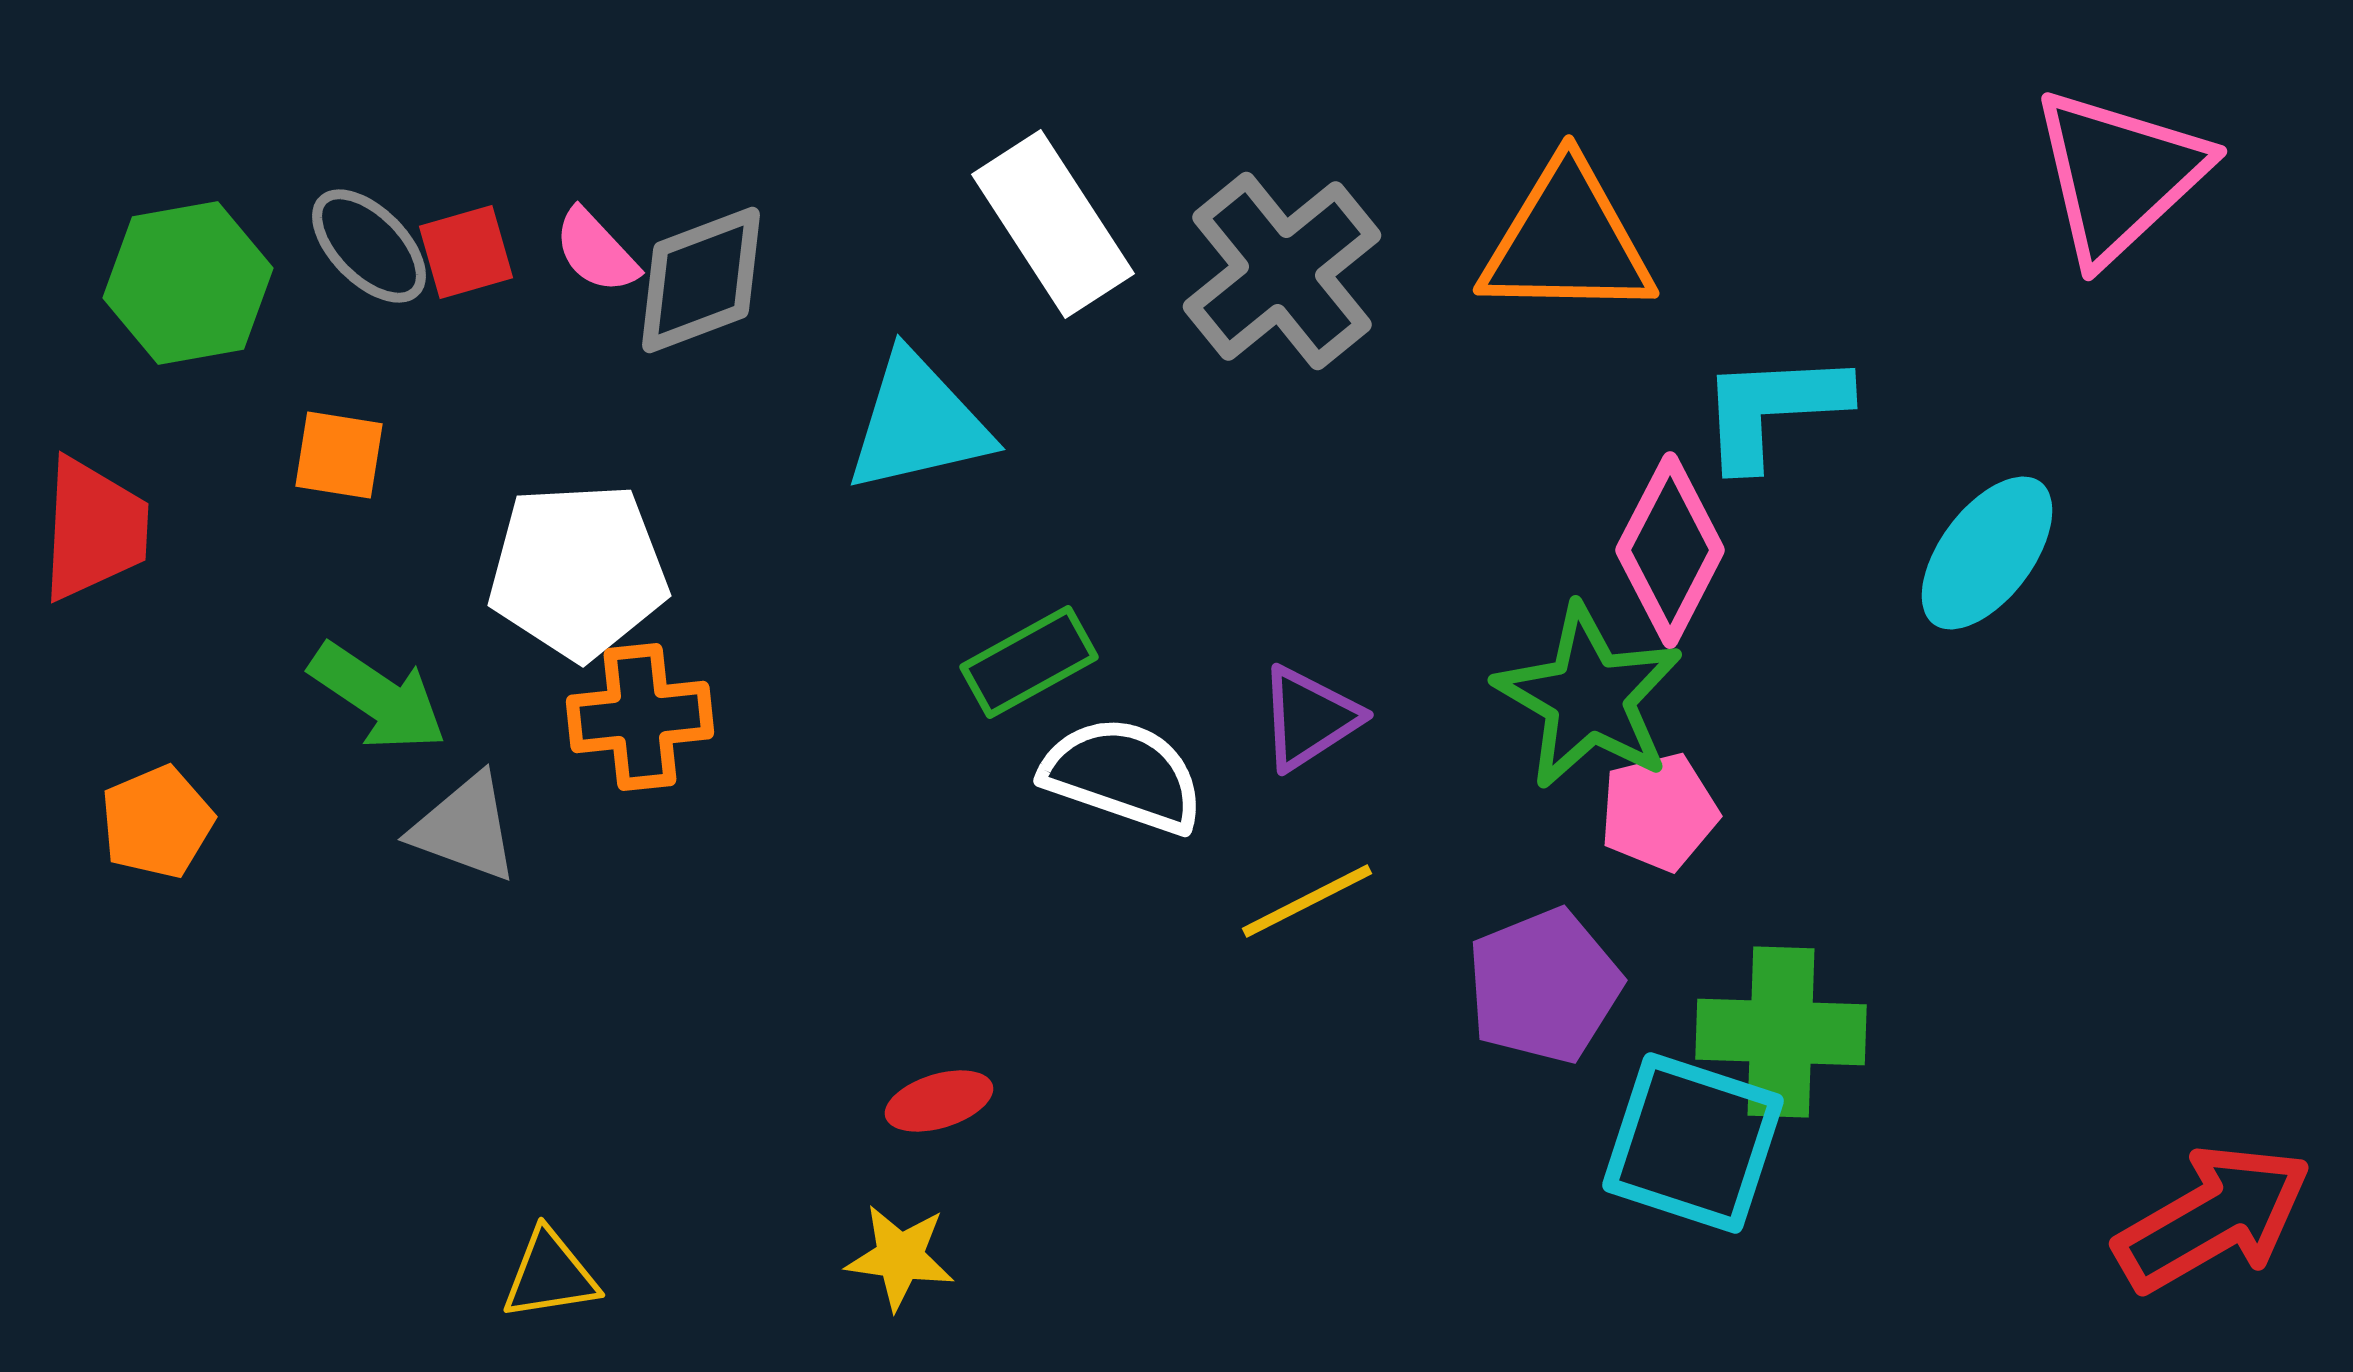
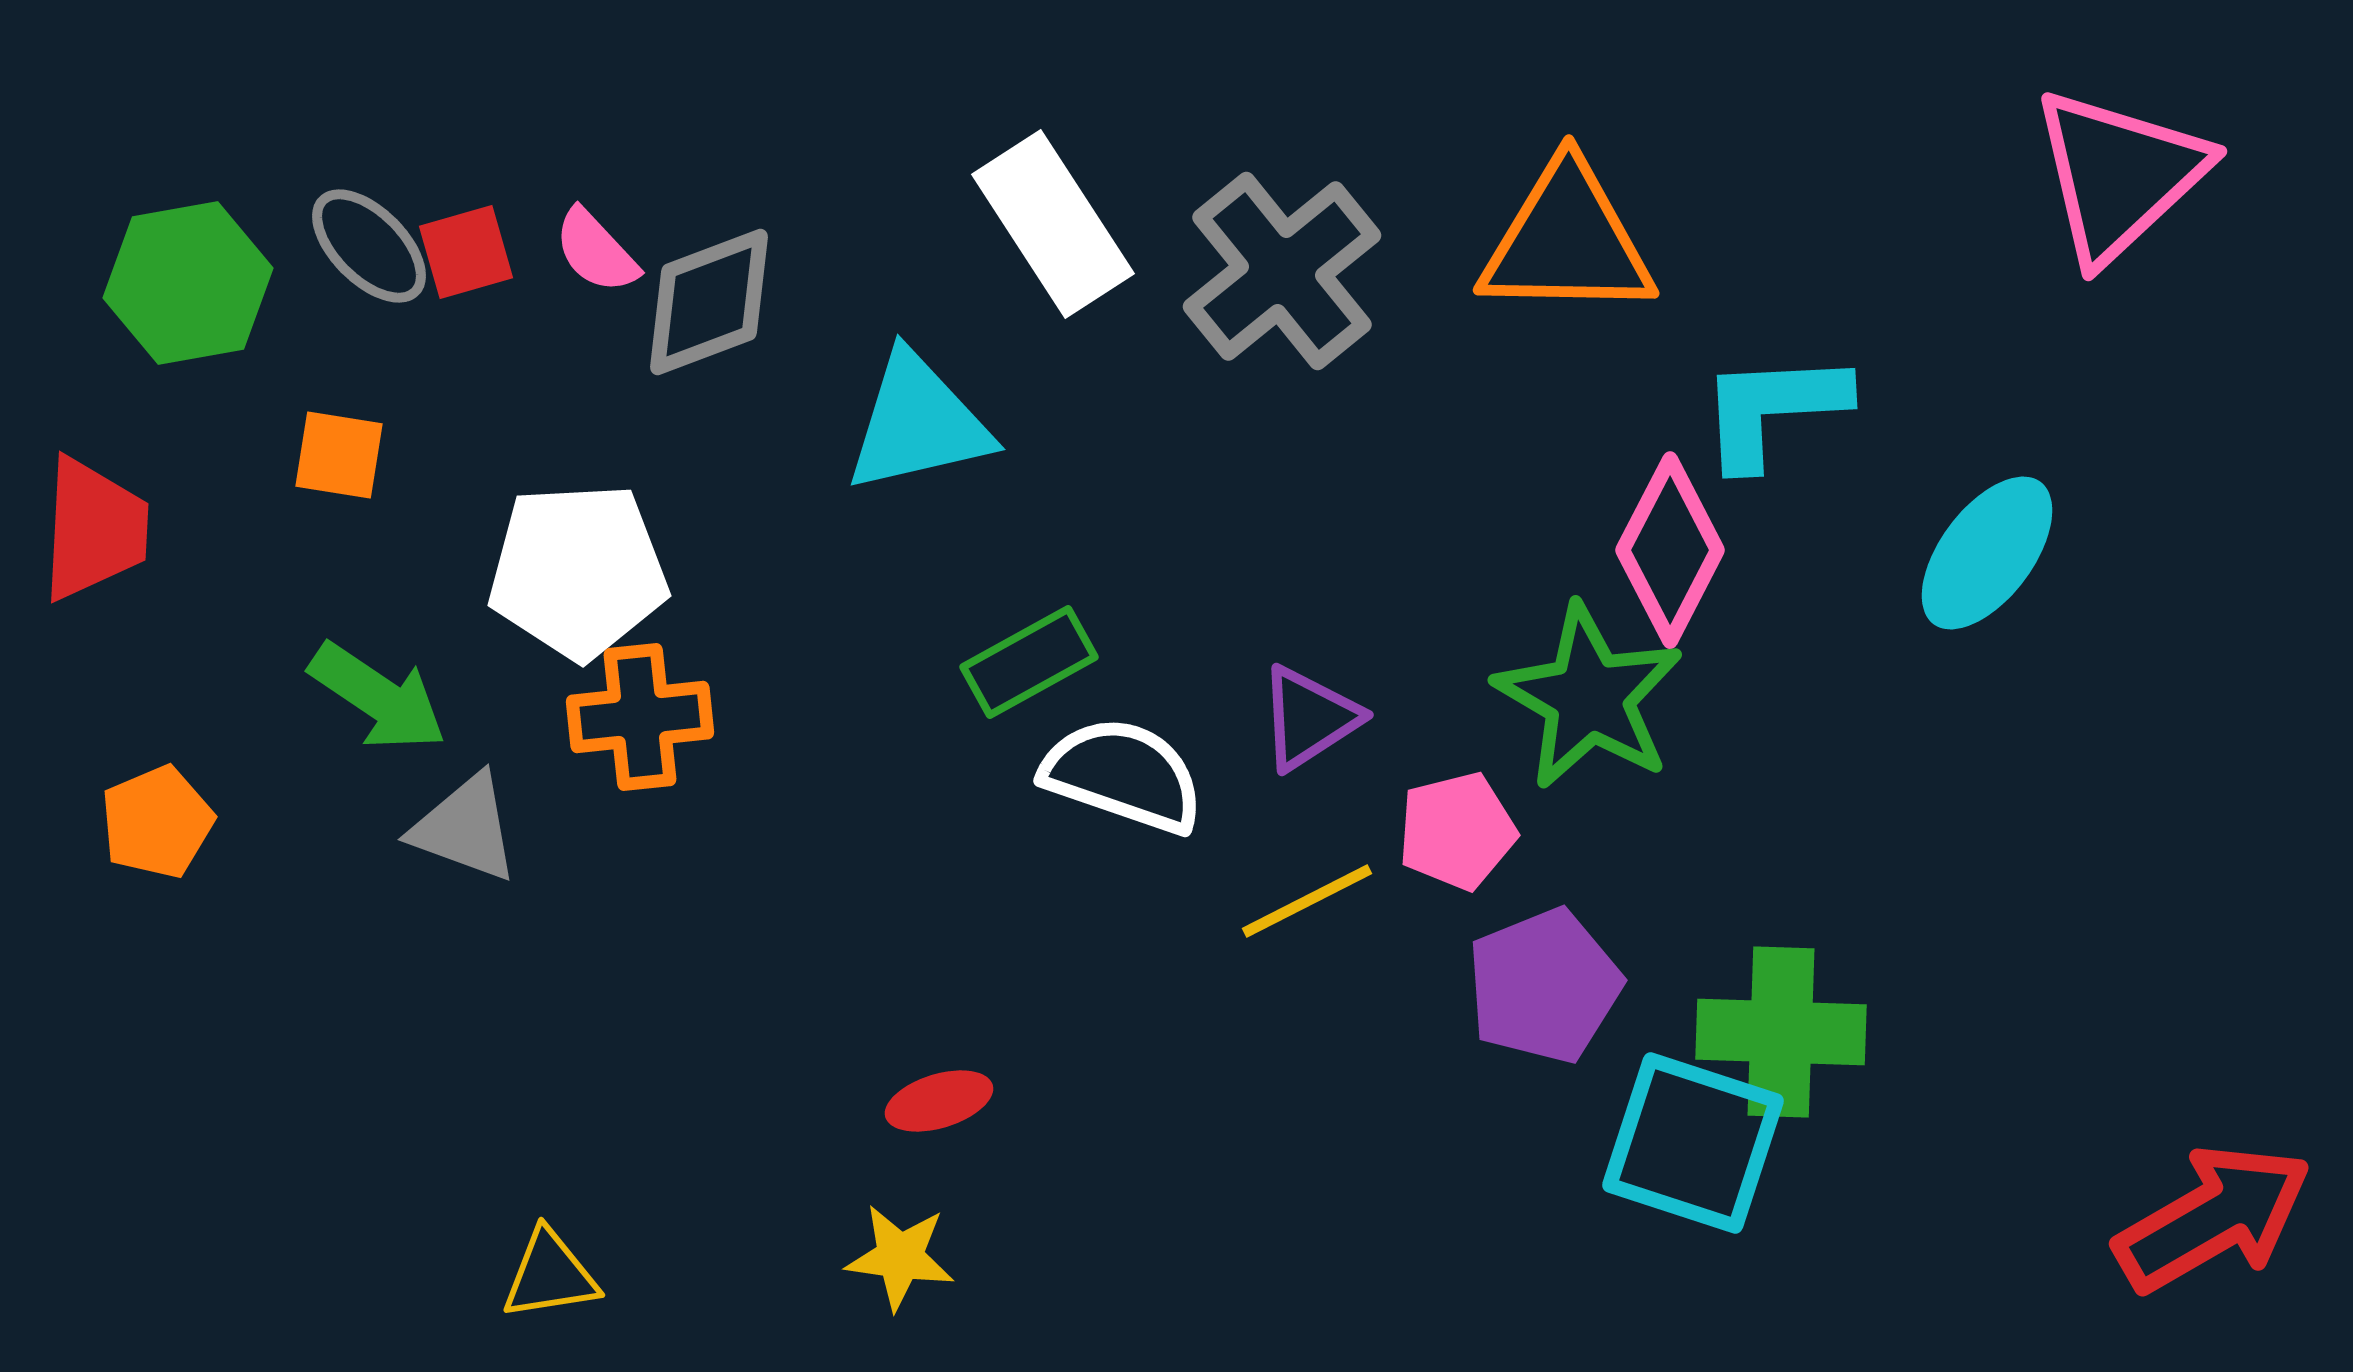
gray diamond: moved 8 px right, 22 px down
pink pentagon: moved 202 px left, 19 px down
